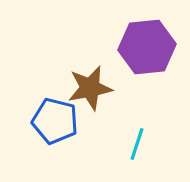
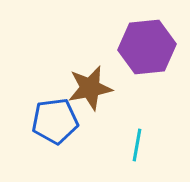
blue pentagon: rotated 21 degrees counterclockwise
cyan line: moved 1 px down; rotated 8 degrees counterclockwise
